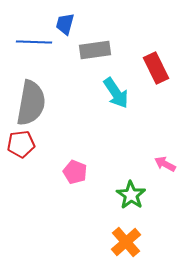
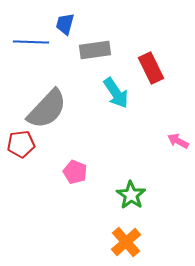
blue line: moved 3 px left
red rectangle: moved 5 px left
gray semicircle: moved 16 px right, 6 px down; rotated 33 degrees clockwise
pink arrow: moved 13 px right, 23 px up
